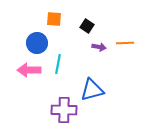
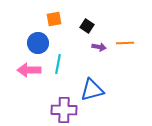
orange square: rotated 14 degrees counterclockwise
blue circle: moved 1 px right
